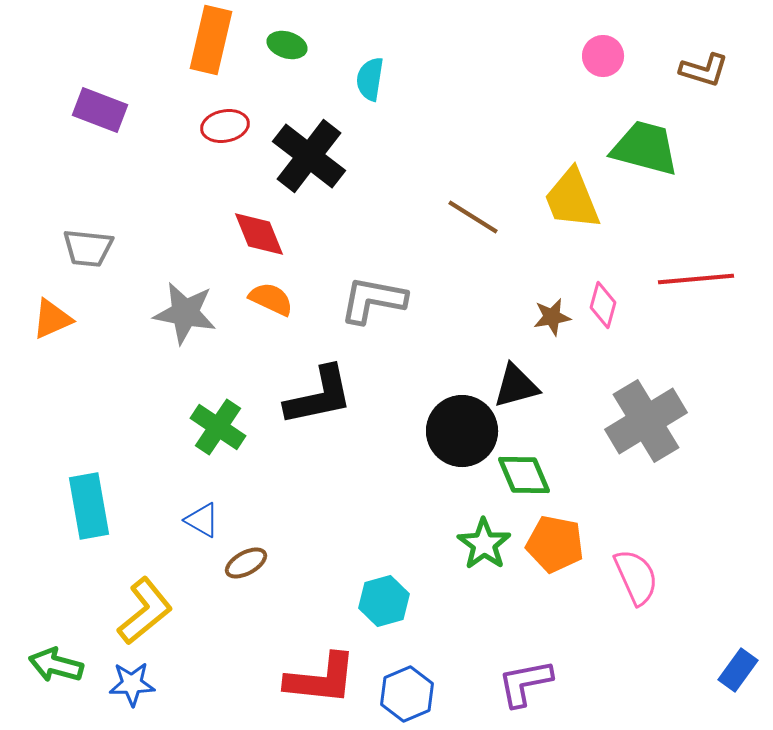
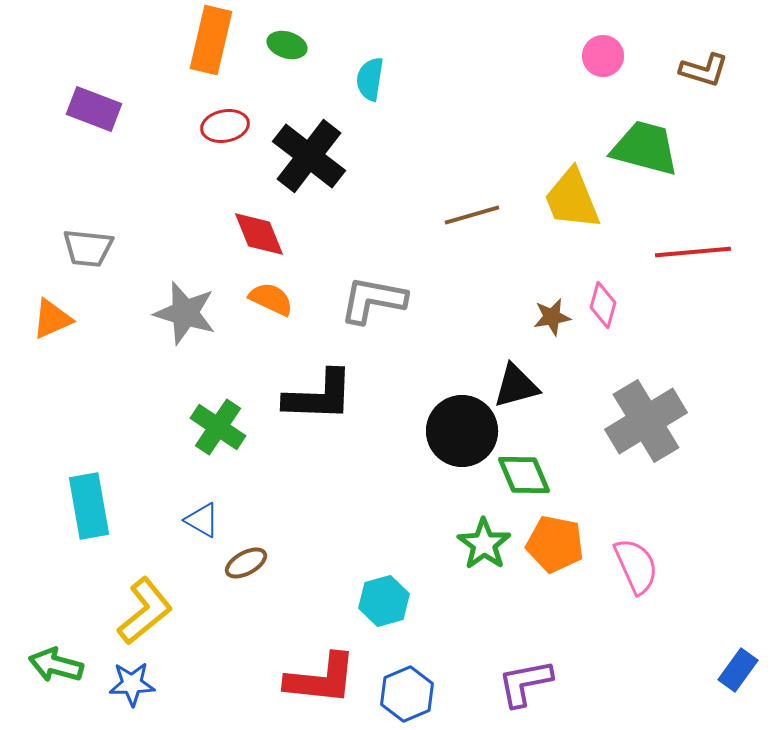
purple rectangle: moved 6 px left, 1 px up
brown line: moved 1 px left, 2 px up; rotated 48 degrees counterclockwise
red line: moved 3 px left, 27 px up
gray star: rotated 6 degrees clockwise
black L-shape: rotated 14 degrees clockwise
pink semicircle: moved 11 px up
